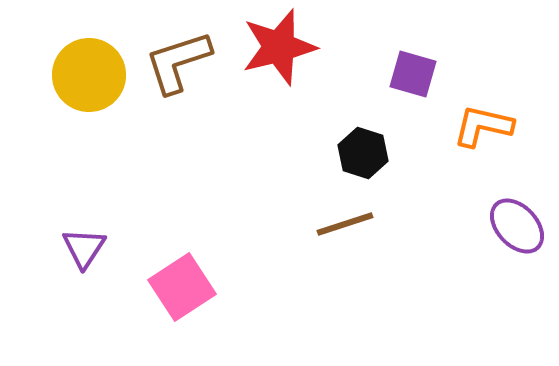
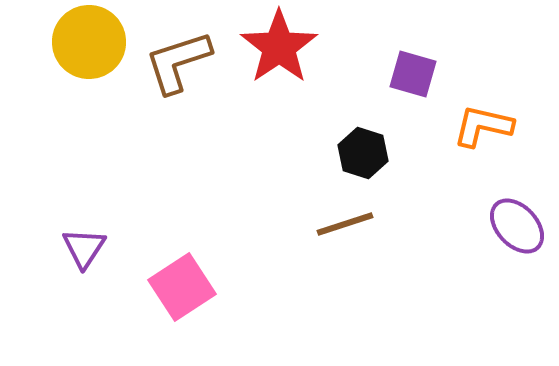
red star: rotated 20 degrees counterclockwise
yellow circle: moved 33 px up
